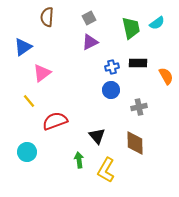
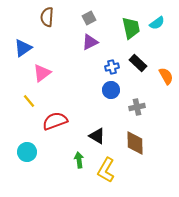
blue triangle: moved 1 px down
black rectangle: rotated 42 degrees clockwise
gray cross: moved 2 px left
black triangle: rotated 18 degrees counterclockwise
